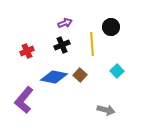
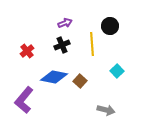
black circle: moved 1 px left, 1 px up
red cross: rotated 16 degrees counterclockwise
brown square: moved 6 px down
